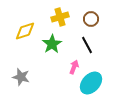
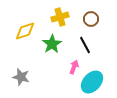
black line: moved 2 px left
cyan ellipse: moved 1 px right, 1 px up
